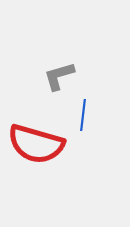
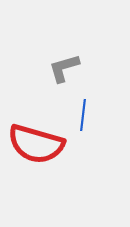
gray L-shape: moved 5 px right, 8 px up
